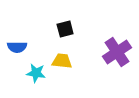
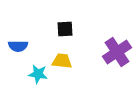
black square: rotated 12 degrees clockwise
blue semicircle: moved 1 px right, 1 px up
cyan star: moved 2 px right, 1 px down
